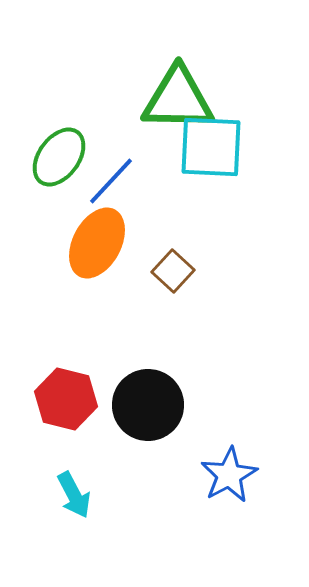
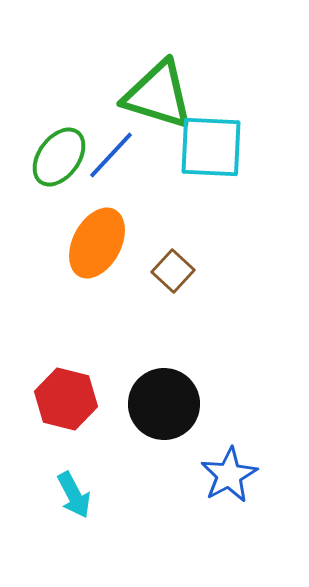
green triangle: moved 20 px left, 4 px up; rotated 16 degrees clockwise
blue line: moved 26 px up
black circle: moved 16 px right, 1 px up
